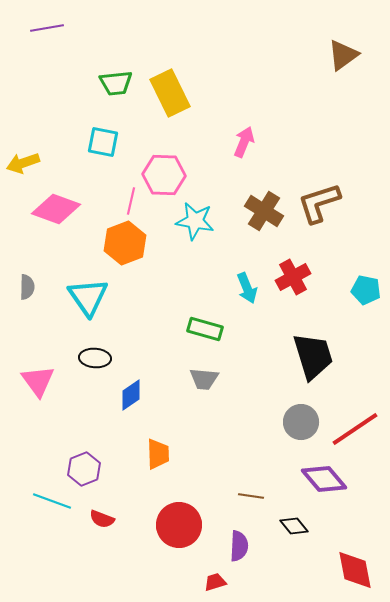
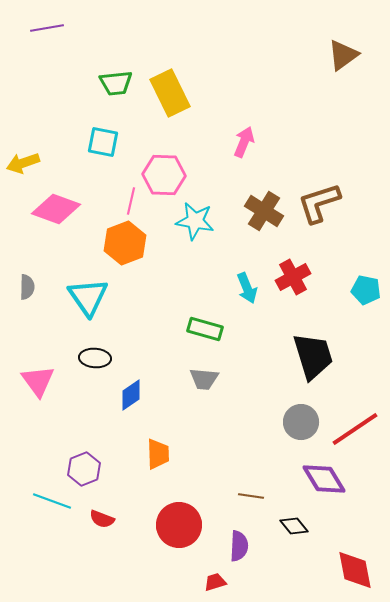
purple diamond: rotated 9 degrees clockwise
